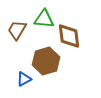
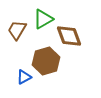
green triangle: moved 1 px left; rotated 35 degrees counterclockwise
brown diamond: rotated 12 degrees counterclockwise
blue triangle: moved 2 px up
